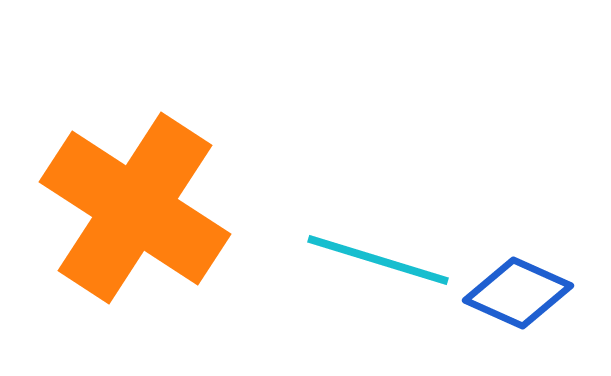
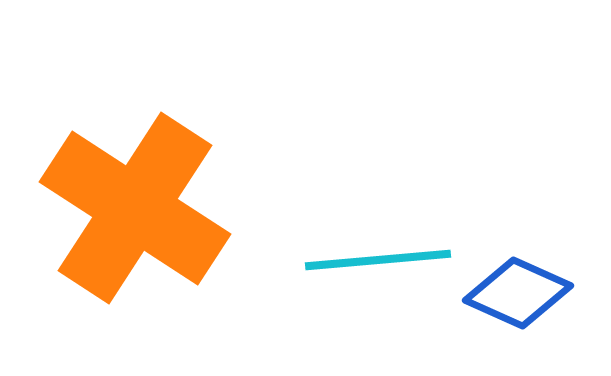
cyan line: rotated 22 degrees counterclockwise
